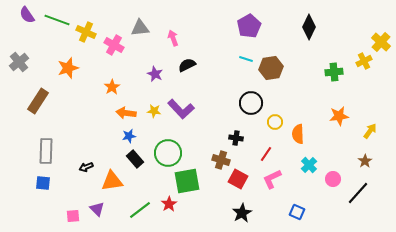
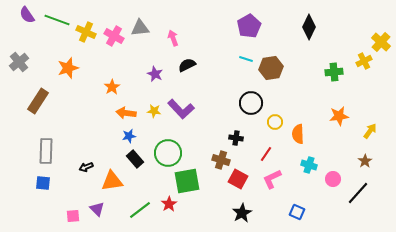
pink cross at (114, 45): moved 9 px up
cyan cross at (309, 165): rotated 28 degrees counterclockwise
